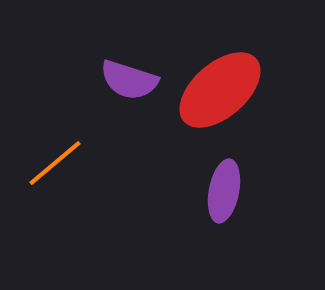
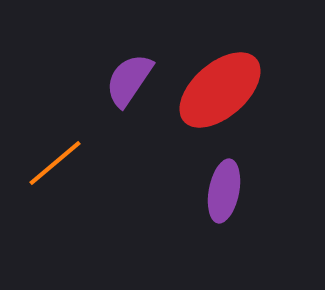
purple semicircle: rotated 106 degrees clockwise
